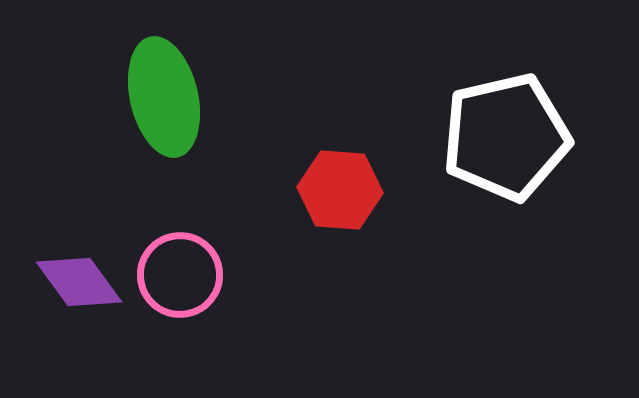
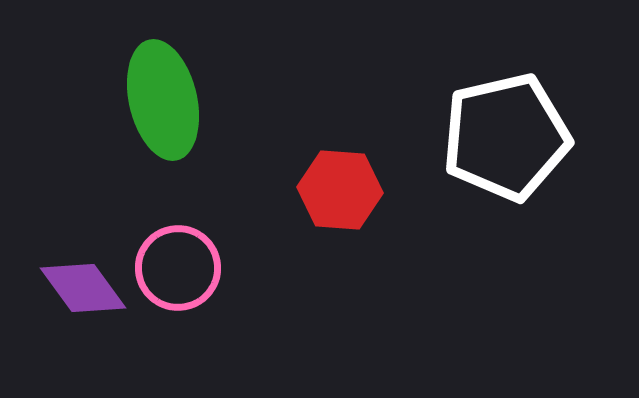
green ellipse: moved 1 px left, 3 px down
pink circle: moved 2 px left, 7 px up
purple diamond: moved 4 px right, 6 px down
